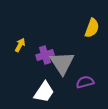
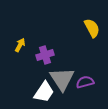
yellow semicircle: rotated 48 degrees counterclockwise
gray triangle: moved 16 px down
